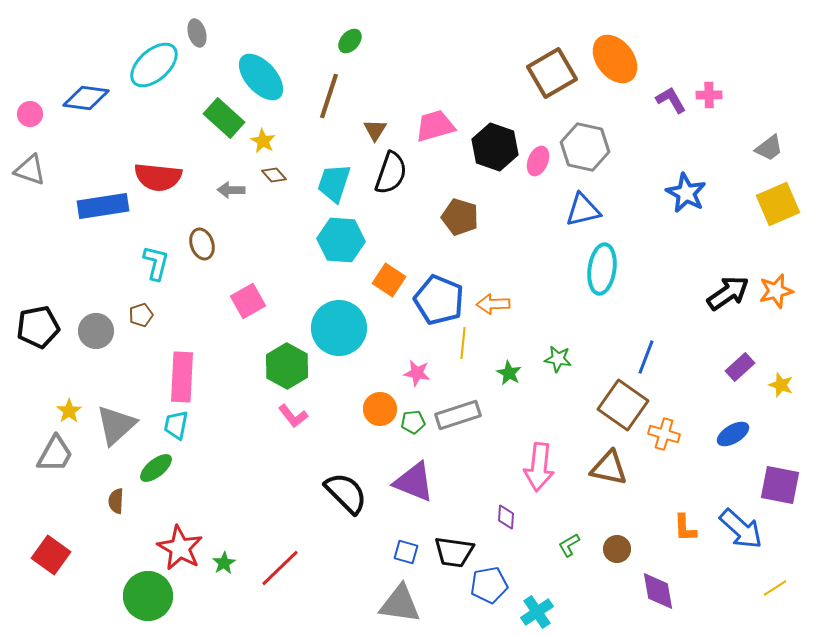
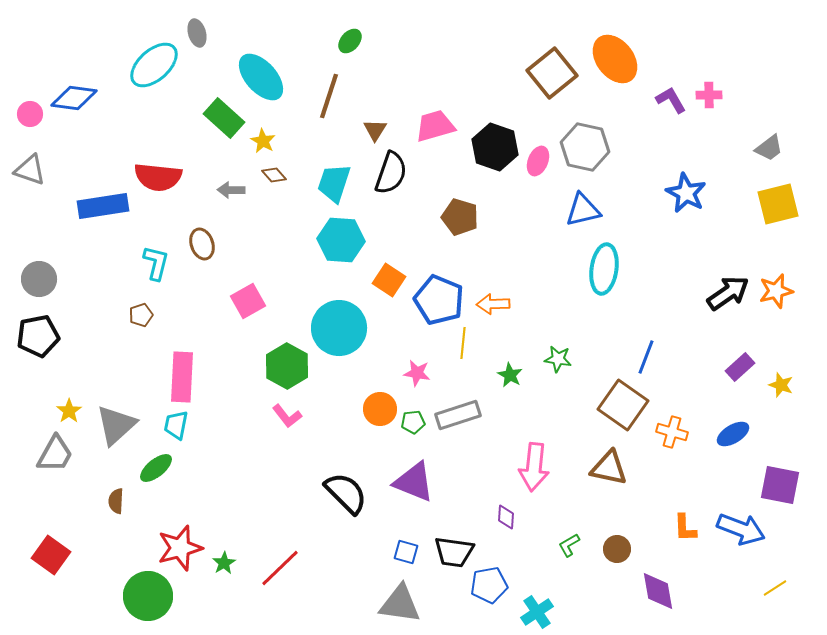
brown square at (552, 73): rotated 9 degrees counterclockwise
blue diamond at (86, 98): moved 12 px left
yellow square at (778, 204): rotated 9 degrees clockwise
cyan ellipse at (602, 269): moved 2 px right
black pentagon at (38, 327): moved 9 px down
gray circle at (96, 331): moved 57 px left, 52 px up
green star at (509, 373): moved 1 px right, 2 px down
pink L-shape at (293, 416): moved 6 px left
orange cross at (664, 434): moved 8 px right, 2 px up
pink arrow at (539, 467): moved 5 px left
blue arrow at (741, 529): rotated 21 degrees counterclockwise
red star at (180, 548): rotated 27 degrees clockwise
